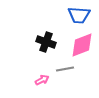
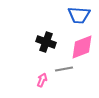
pink diamond: moved 2 px down
gray line: moved 1 px left
pink arrow: rotated 40 degrees counterclockwise
